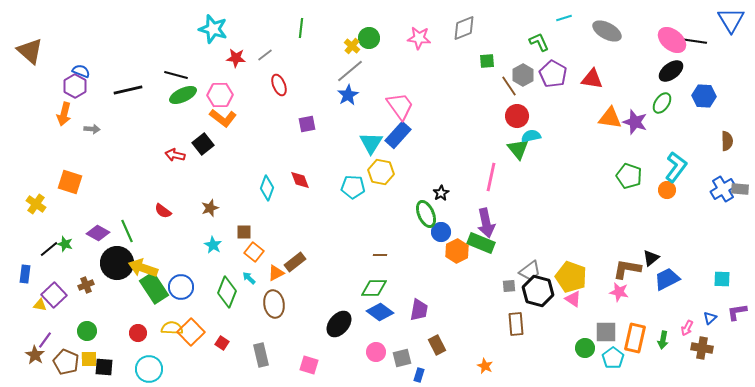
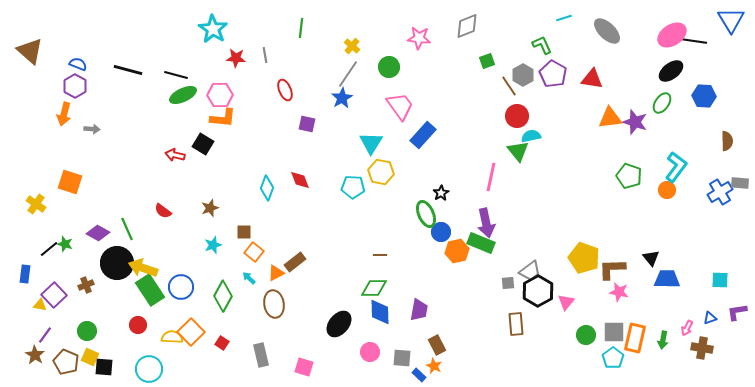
gray diamond at (464, 28): moved 3 px right, 2 px up
cyan star at (213, 29): rotated 16 degrees clockwise
gray ellipse at (607, 31): rotated 16 degrees clockwise
green circle at (369, 38): moved 20 px right, 29 px down
pink ellipse at (672, 40): moved 5 px up; rotated 72 degrees counterclockwise
green L-shape at (539, 42): moved 3 px right, 3 px down
gray line at (265, 55): rotated 63 degrees counterclockwise
green square at (487, 61): rotated 14 degrees counterclockwise
blue semicircle at (81, 71): moved 3 px left, 7 px up
gray line at (350, 71): moved 2 px left, 3 px down; rotated 16 degrees counterclockwise
red ellipse at (279, 85): moved 6 px right, 5 px down
black line at (128, 90): moved 20 px up; rotated 28 degrees clockwise
blue star at (348, 95): moved 6 px left, 3 px down
orange L-shape at (223, 118): rotated 32 degrees counterclockwise
orange triangle at (610, 118): rotated 15 degrees counterclockwise
purple square at (307, 124): rotated 24 degrees clockwise
blue rectangle at (398, 135): moved 25 px right
black square at (203, 144): rotated 20 degrees counterclockwise
green triangle at (518, 149): moved 2 px down
blue cross at (723, 189): moved 3 px left, 3 px down
gray rectangle at (740, 189): moved 6 px up
green line at (127, 231): moved 2 px up
cyan star at (213, 245): rotated 24 degrees clockwise
orange hexagon at (457, 251): rotated 15 degrees clockwise
black triangle at (651, 258): rotated 30 degrees counterclockwise
brown L-shape at (627, 269): moved 15 px left; rotated 12 degrees counterclockwise
yellow pentagon at (571, 277): moved 13 px right, 19 px up
blue trapezoid at (667, 279): rotated 28 degrees clockwise
cyan square at (722, 279): moved 2 px left, 1 px down
gray square at (509, 286): moved 1 px left, 3 px up
green rectangle at (154, 288): moved 4 px left, 2 px down
black hexagon at (538, 291): rotated 16 degrees clockwise
green diamond at (227, 292): moved 4 px left, 4 px down; rotated 8 degrees clockwise
pink triangle at (573, 299): moved 7 px left, 3 px down; rotated 36 degrees clockwise
blue diamond at (380, 312): rotated 52 degrees clockwise
blue triangle at (710, 318): rotated 24 degrees clockwise
yellow semicircle at (172, 328): moved 9 px down
gray square at (606, 332): moved 8 px right
red circle at (138, 333): moved 8 px up
purple line at (45, 340): moved 5 px up
green circle at (585, 348): moved 1 px right, 13 px up
pink circle at (376, 352): moved 6 px left
gray square at (402, 358): rotated 18 degrees clockwise
yellow square at (89, 359): moved 1 px right, 2 px up; rotated 24 degrees clockwise
pink square at (309, 365): moved 5 px left, 2 px down
orange star at (485, 366): moved 51 px left
blue rectangle at (419, 375): rotated 64 degrees counterclockwise
